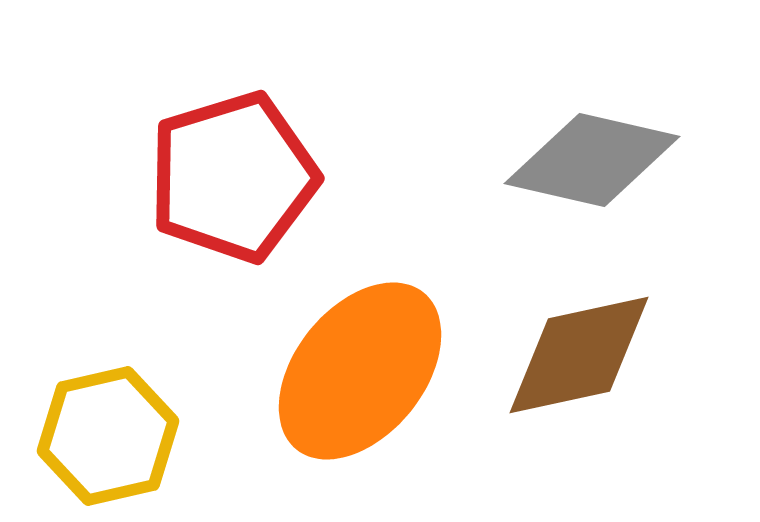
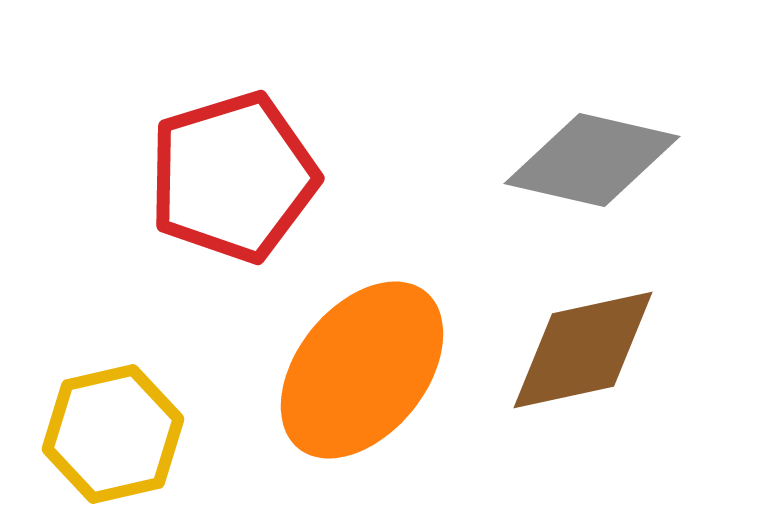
brown diamond: moved 4 px right, 5 px up
orange ellipse: moved 2 px right, 1 px up
yellow hexagon: moved 5 px right, 2 px up
